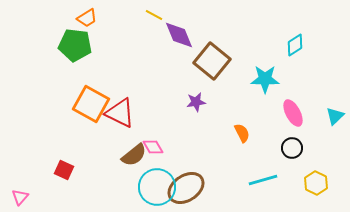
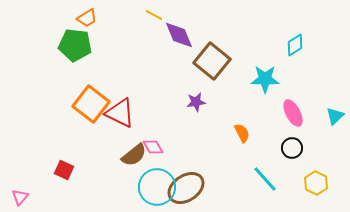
orange square: rotated 9 degrees clockwise
cyan line: moved 2 px right, 1 px up; rotated 64 degrees clockwise
